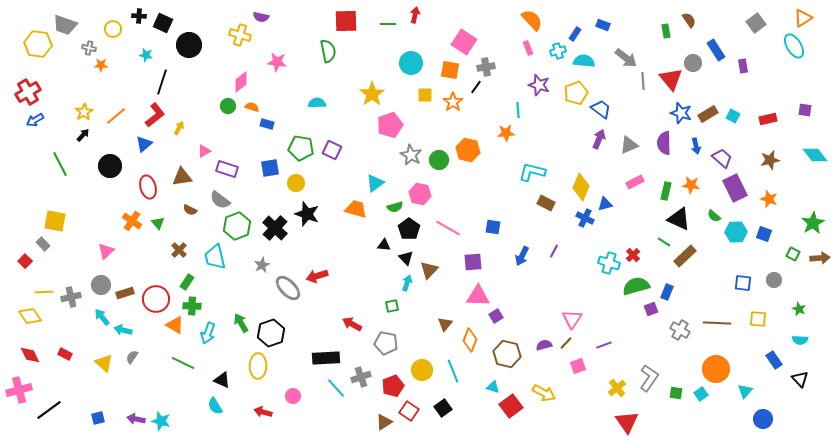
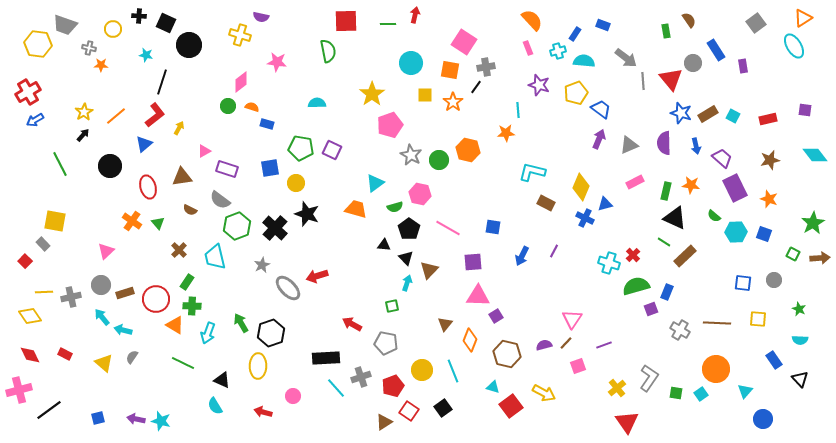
black square at (163, 23): moved 3 px right
black triangle at (679, 219): moved 4 px left, 1 px up
